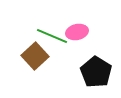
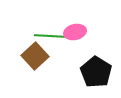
pink ellipse: moved 2 px left
green line: moved 2 px left; rotated 20 degrees counterclockwise
